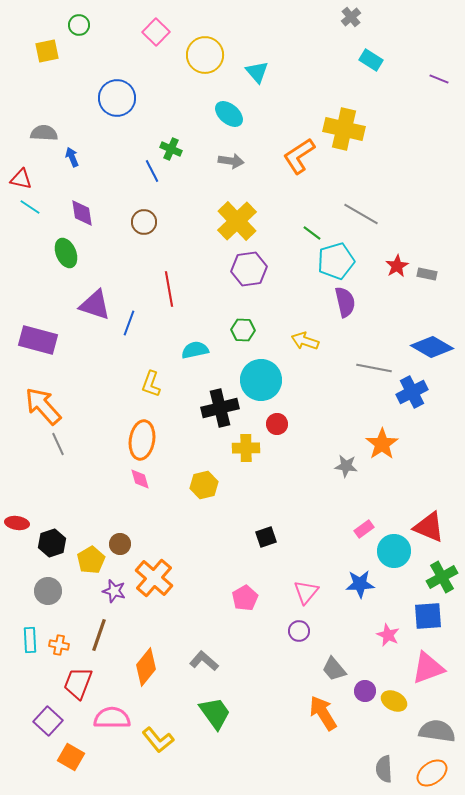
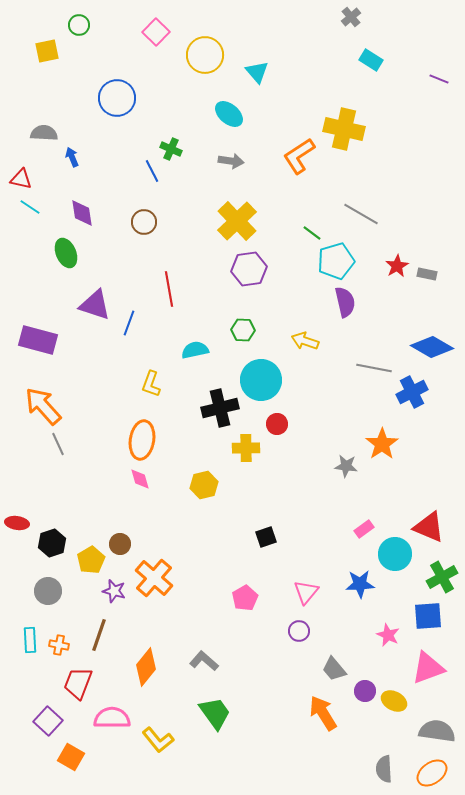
cyan circle at (394, 551): moved 1 px right, 3 px down
